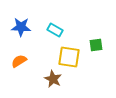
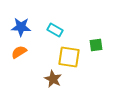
orange semicircle: moved 9 px up
